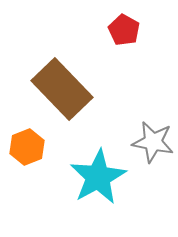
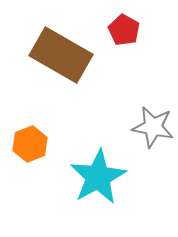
brown rectangle: moved 1 px left, 34 px up; rotated 16 degrees counterclockwise
gray star: moved 15 px up
orange hexagon: moved 3 px right, 3 px up
